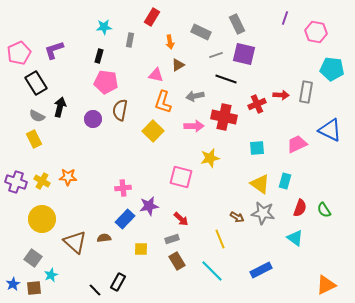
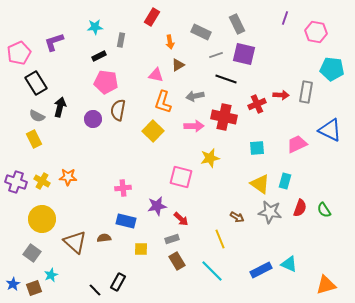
cyan star at (104, 27): moved 9 px left
gray rectangle at (130, 40): moved 9 px left
purple L-shape at (54, 50): moved 8 px up
black rectangle at (99, 56): rotated 48 degrees clockwise
brown semicircle at (120, 110): moved 2 px left
purple star at (149, 206): moved 8 px right
gray star at (263, 213): moved 7 px right, 1 px up
blue rectangle at (125, 219): moved 1 px right, 2 px down; rotated 60 degrees clockwise
cyan triangle at (295, 238): moved 6 px left, 26 px down; rotated 12 degrees counterclockwise
gray square at (33, 258): moved 1 px left, 5 px up
orange triangle at (326, 285): rotated 10 degrees clockwise
brown square at (34, 288): rotated 14 degrees counterclockwise
